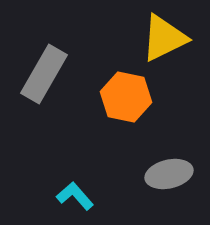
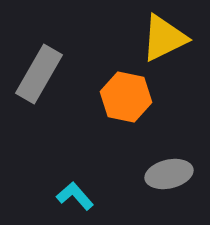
gray rectangle: moved 5 px left
